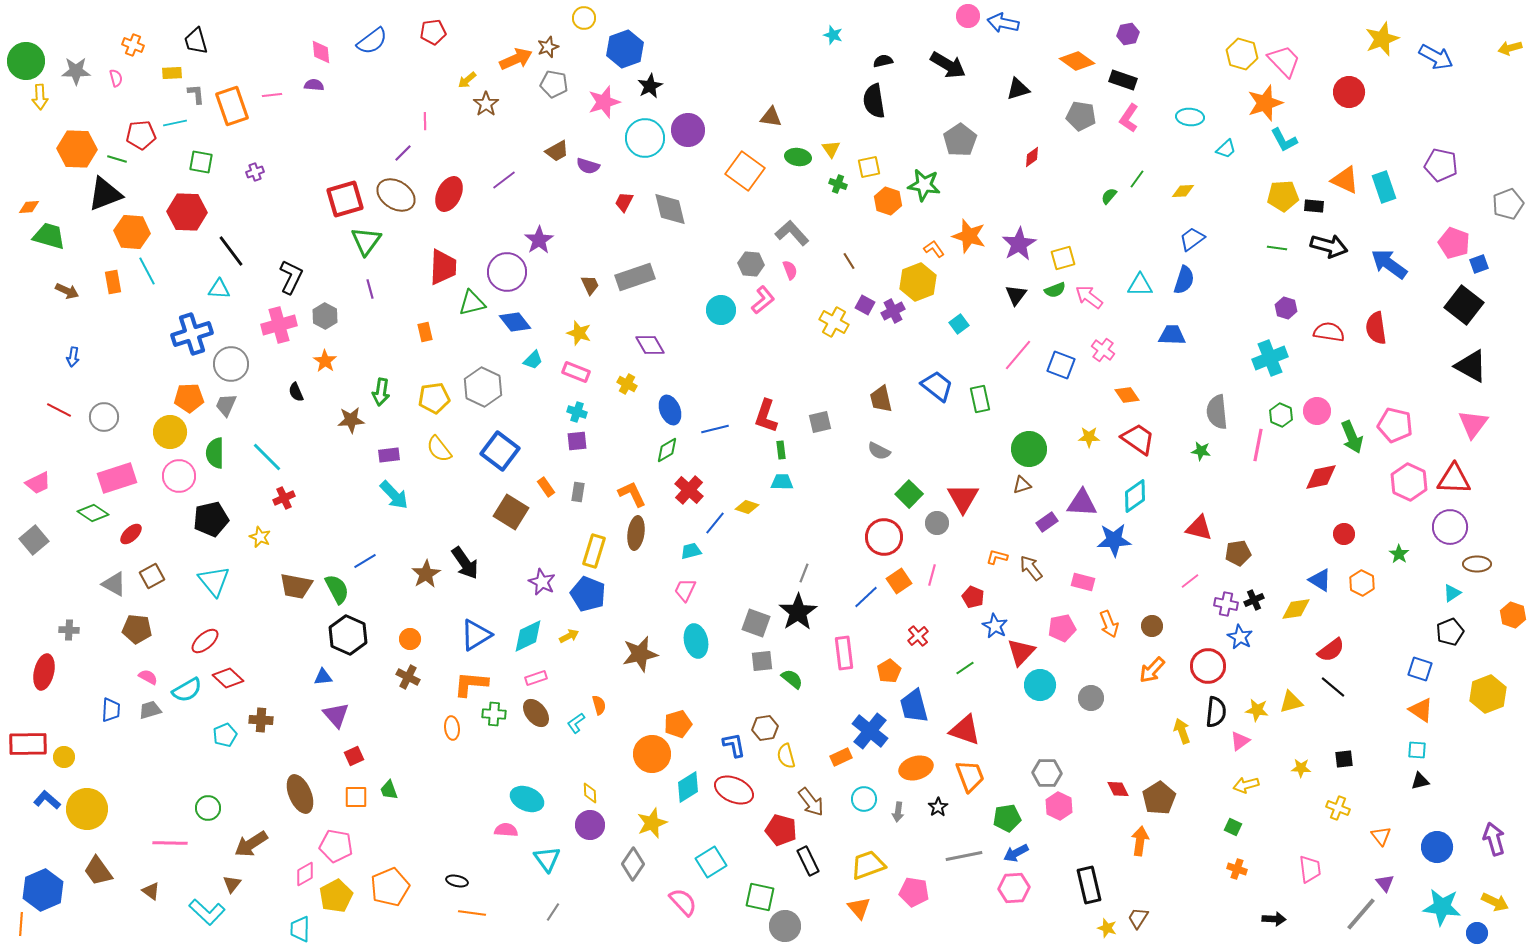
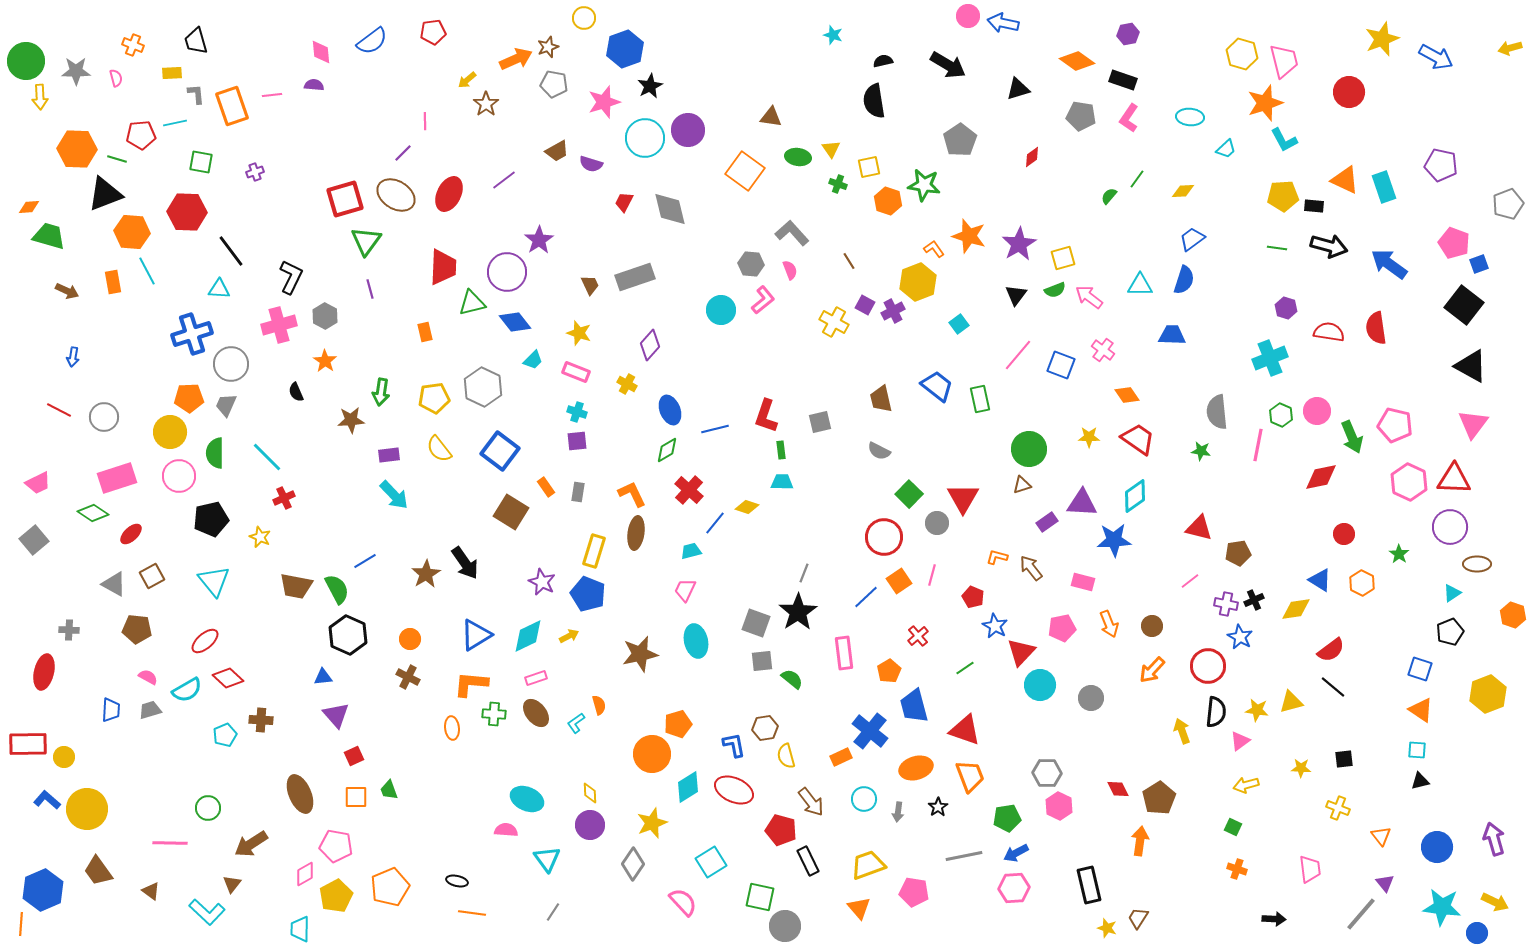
pink trapezoid at (1284, 61): rotated 30 degrees clockwise
purple semicircle at (588, 166): moved 3 px right, 2 px up
purple diamond at (650, 345): rotated 72 degrees clockwise
